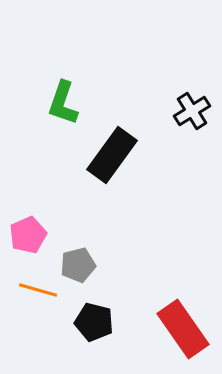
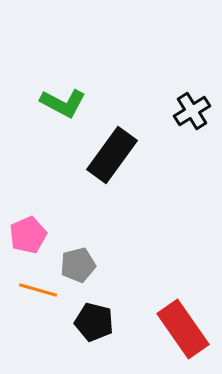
green L-shape: rotated 81 degrees counterclockwise
